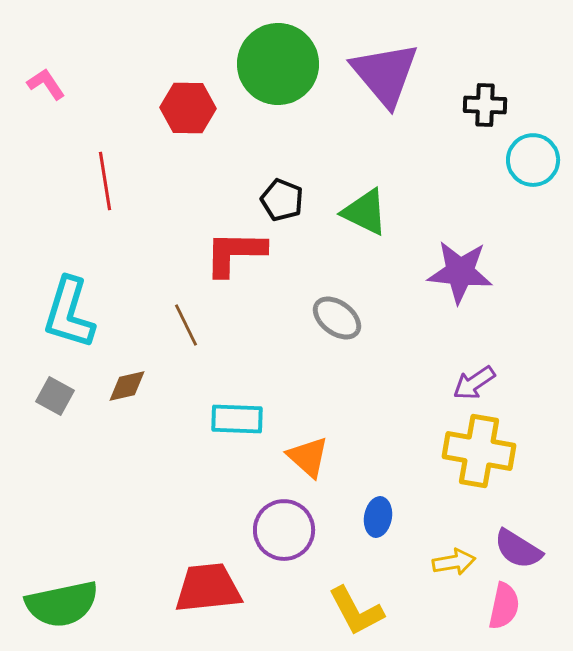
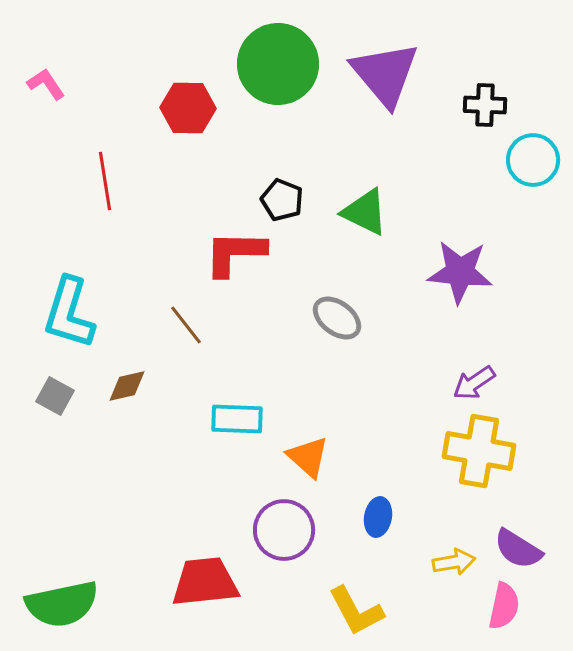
brown line: rotated 12 degrees counterclockwise
red trapezoid: moved 3 px left, 6 px up
